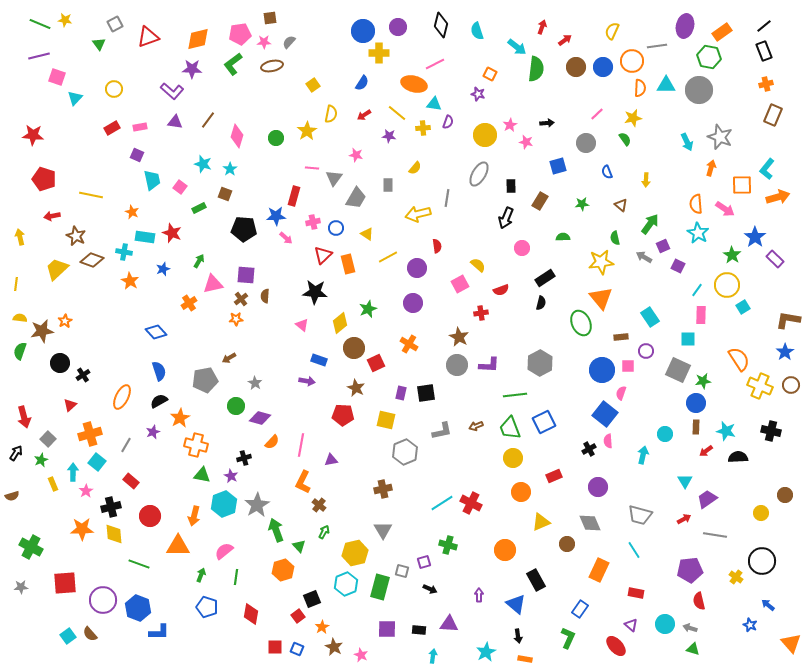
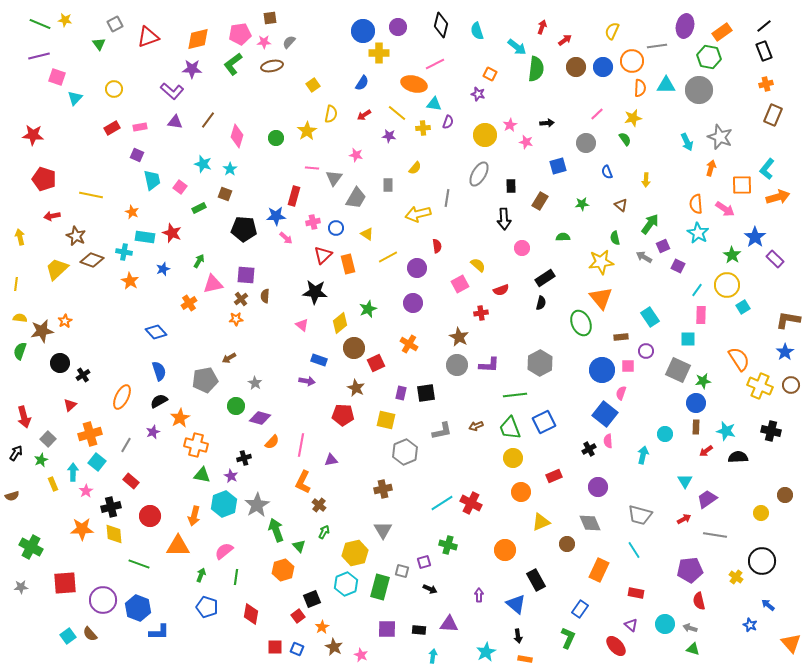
black arrow at (506, 218): moved 2 px left, 1 px down; rotated 25 degrees counterclockwise
